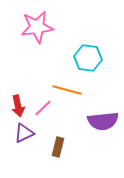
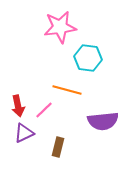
pink star: moved 23 px right
pink line: moved 1 px right, 2 px down
